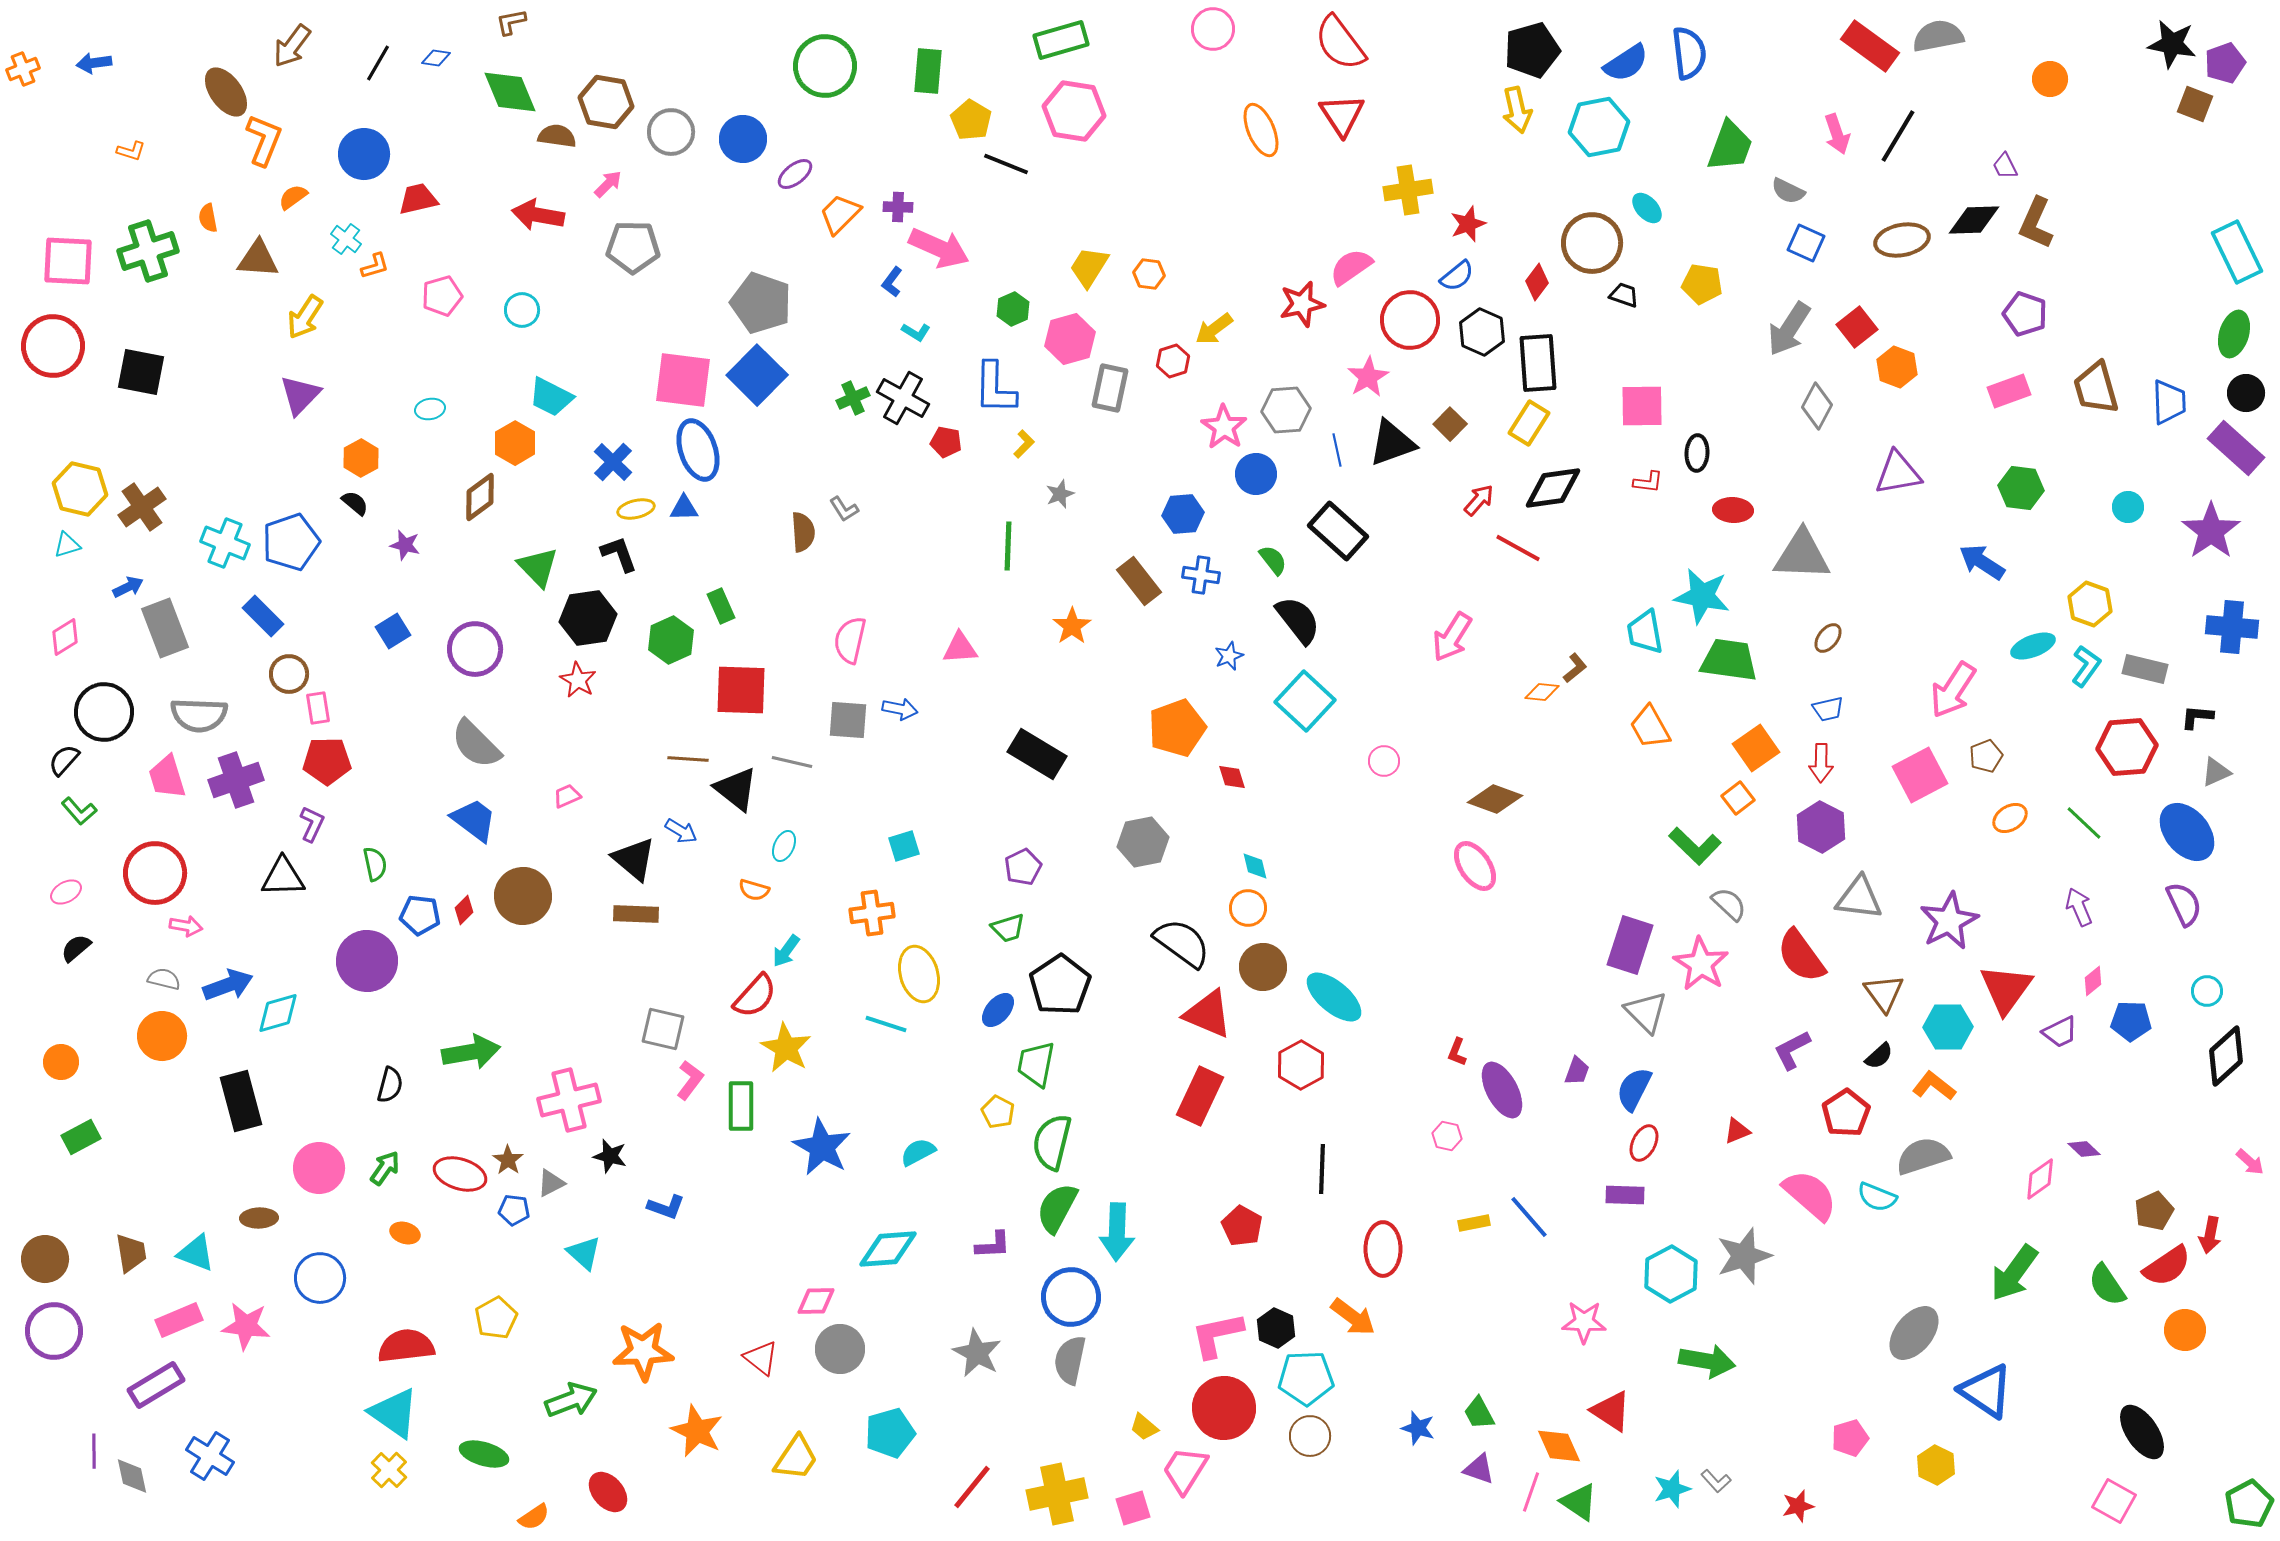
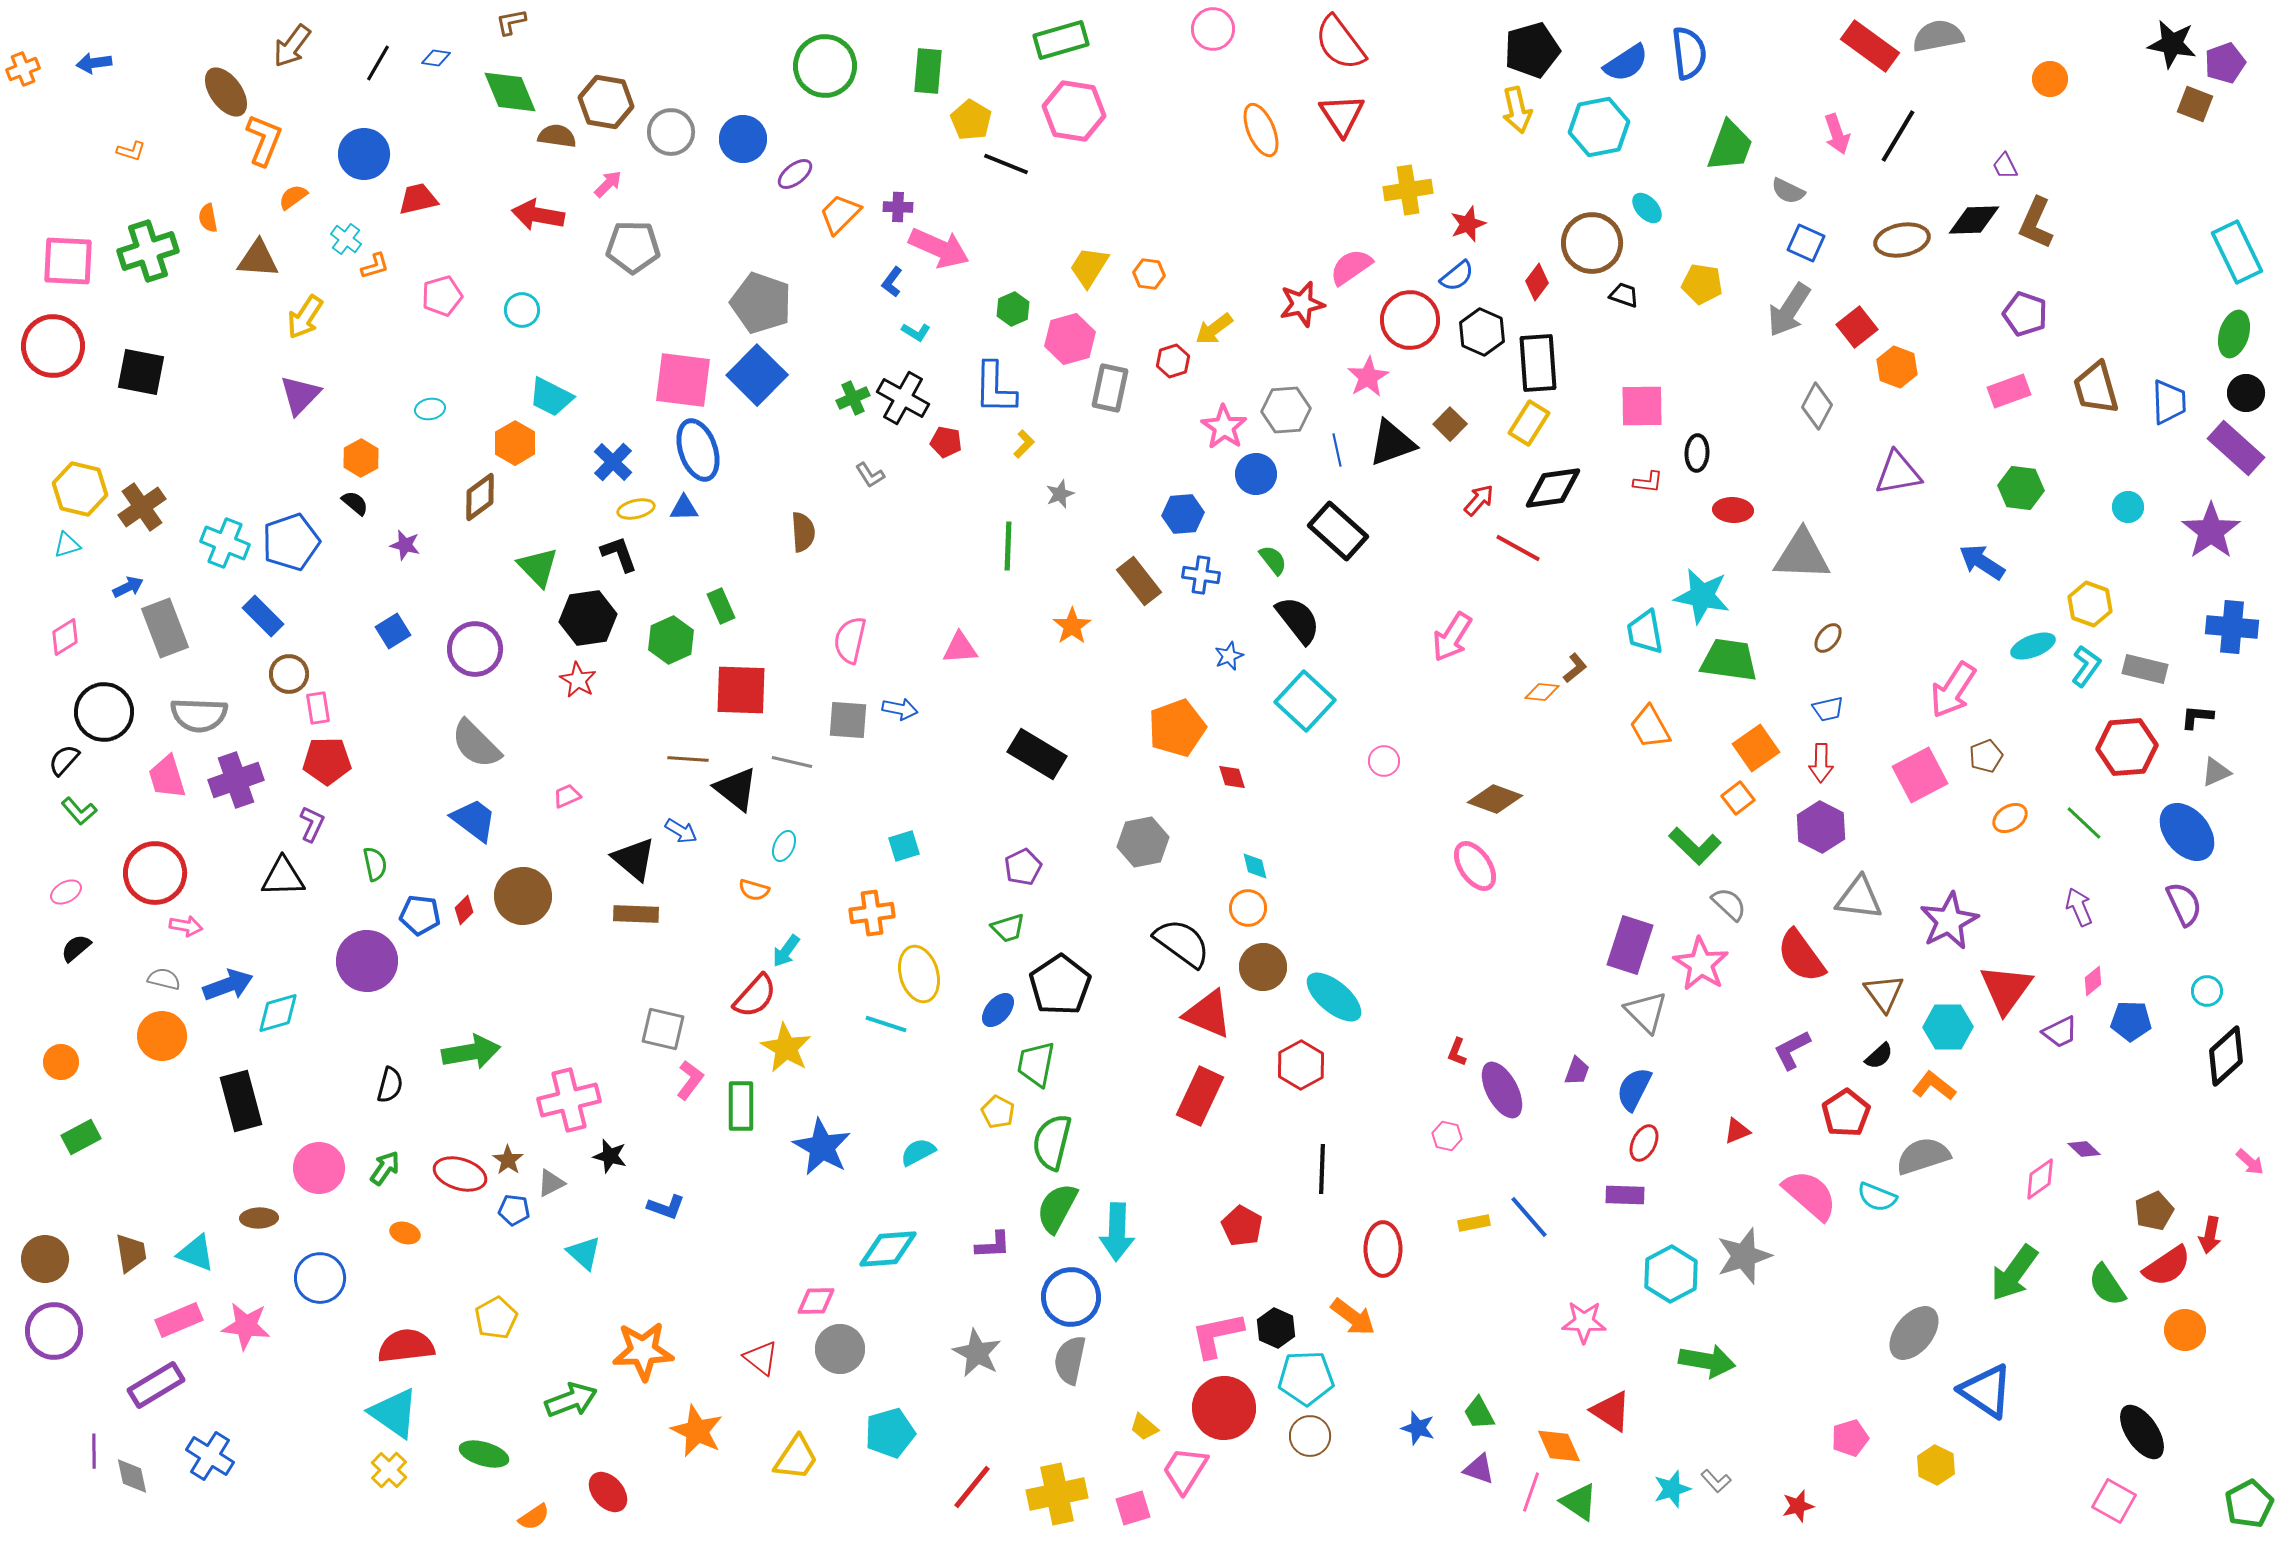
gray arrow at (1789, 329): moved 19 px up
gray L-shape at (844, 509): moved 26 px right, 34 px up
